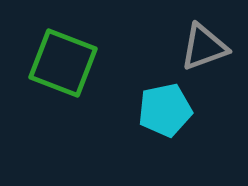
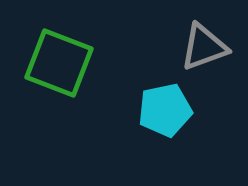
green square: moved 4 px left
